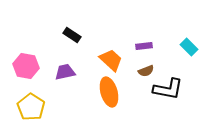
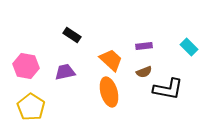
brown semicircle: moved 2 px left, 1 px down
